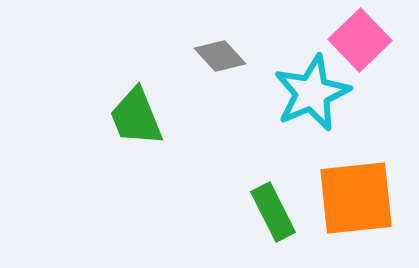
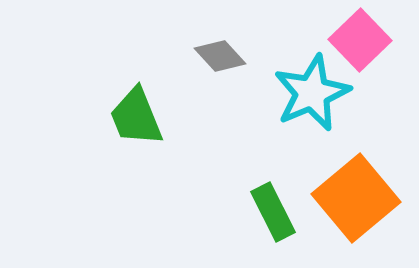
orange square: rotated 34 degrees counterclockwise
